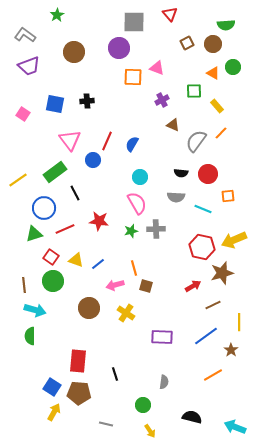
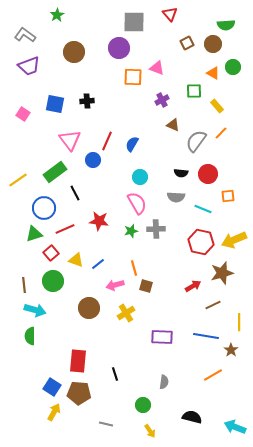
red hexagon at (202, 247): moved 1 px left, 5 px up
red square at (51, 257): moved 4 px up; rotated 14 degrees clockwise
yellow cross at (126, 313): rotated 24 degrees clockwise
blue line at (206, 336): rotated 45 degrees clockwise
